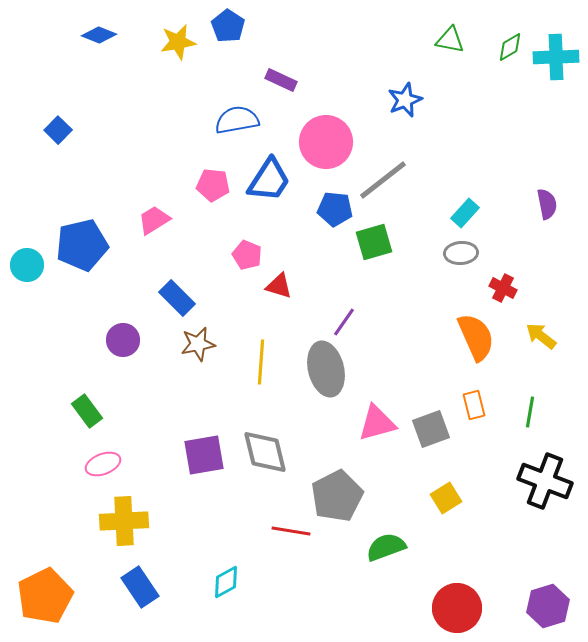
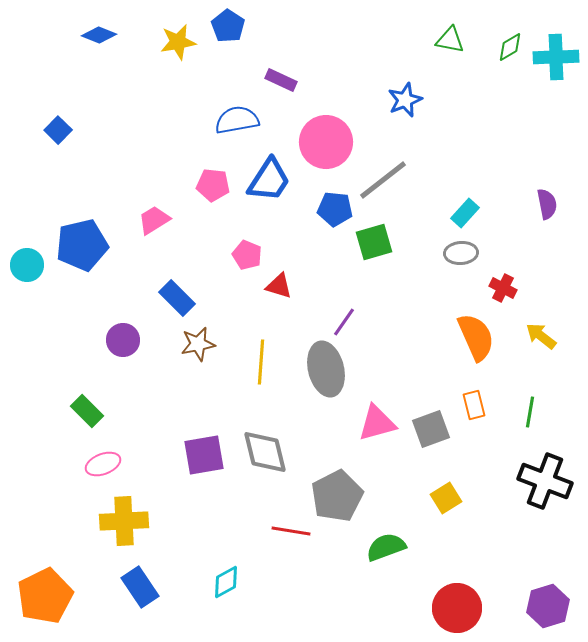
green rectangle at (87, 411): rotated 8 degrees counterclockwise
